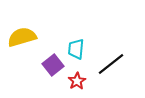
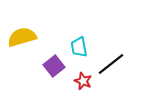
cyan trapezoid: moved 3 px right, 2 px up; rotated 15 degrees counterclockwise
purple square: moved 1 px right, 1 px down
red star: moved 6 px right; rotated 18 degrees counterclockwise
